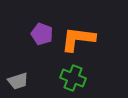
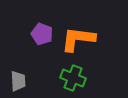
gray trapezoid: rotated 75 degrees counterclockwise
